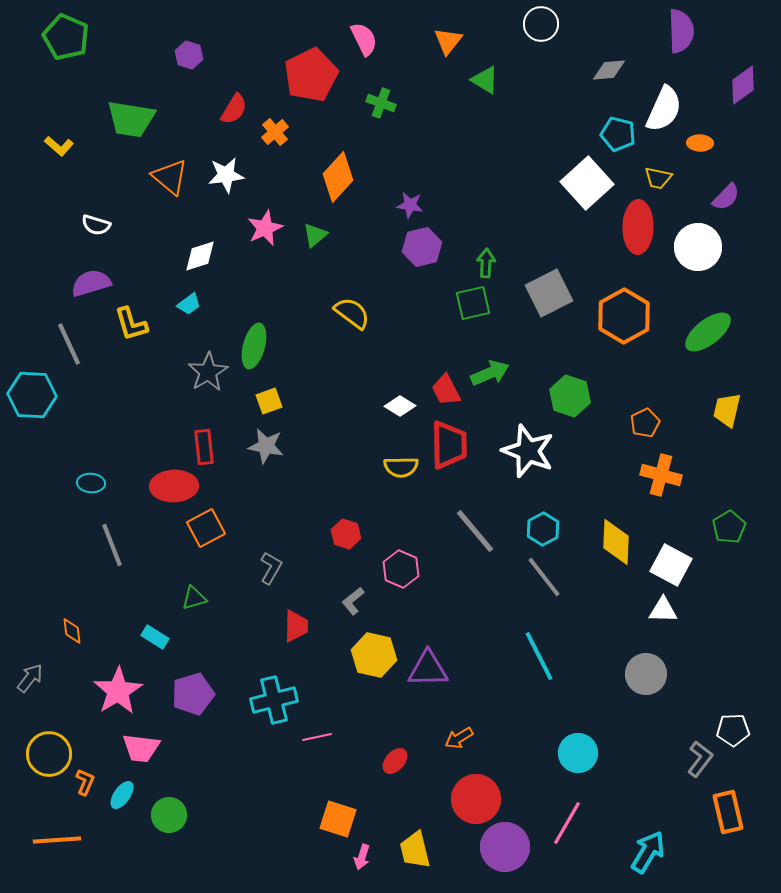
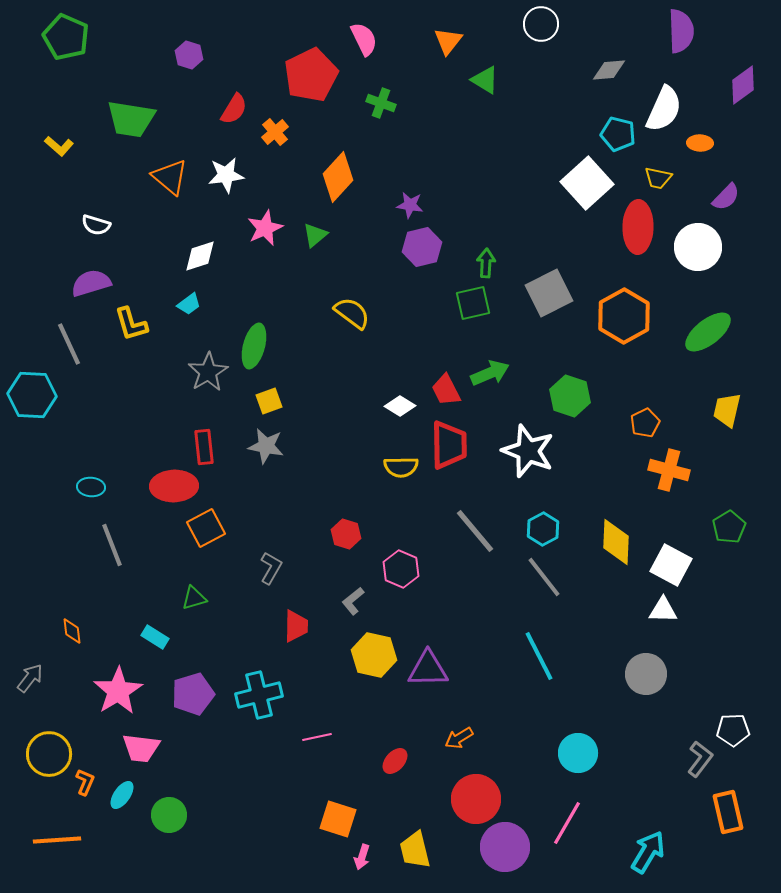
orange cross at (661, 475): moved 8 px right, 5 px up
cyan ellipse at (91, 483): moved 4 px down
cyan cross at (274, 700): moved 15 px left, 5 px up
